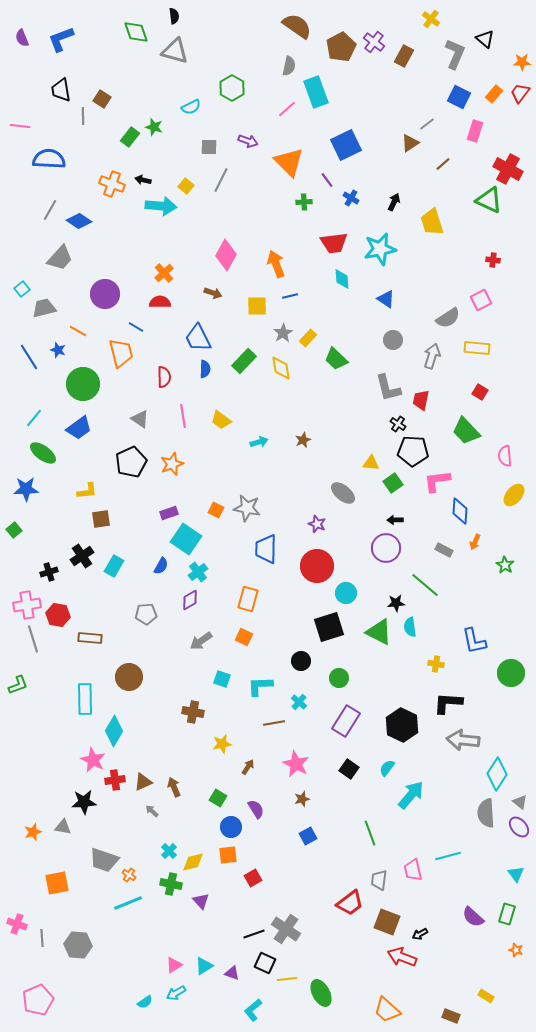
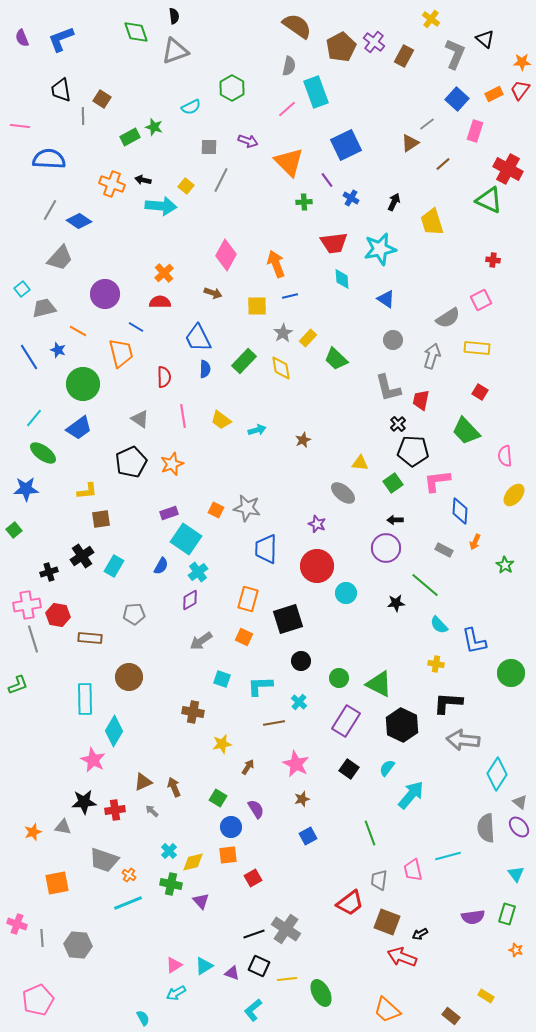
gray triangle at (175, 51): rotated 36 degrees counterclockwise
red trapezoid at (520, 93): moved 3 px up
orange rectangle at (494, 94): rotated 24 degrees clockwise
blue square at (459, 97): moved 2 px left, 2 px down; rotated 15 degrees clockwise
green rectangle at (130, 137): rotated 24 degrees clockwise
black cross at (398, 424): rotated 14 degrees clockwise
cyan arrow at (259, 442): moved 2 px left, 12 px up
yellow triangle at (371, 463): moved 11 px left
gray pentagon at (146, 614): moved 12 px left
black square at (329, 627): moved 41 px left, 8 px up
cyan semicircle at (410, 627): moved 29 px right, 2 px up; rotated 36 degrees counterclockwise
green triangle at (379, 632): moved 52 px down
red cross at (115, 780): moved 30 px down
gray semicircle at (486, 813): moved 15 px down
purple semicircle at (473, 917): rotated 50 degrees counterclockwise
black square at (265, 963): moved 6 px left, 3 px down
cyan semicircle at (145, 1002): moved 2 px left, 16 px down; rotated 84 degrees counterclockwise
brown rectangle at (451, 1016): rotated 18 degrees clockwise
